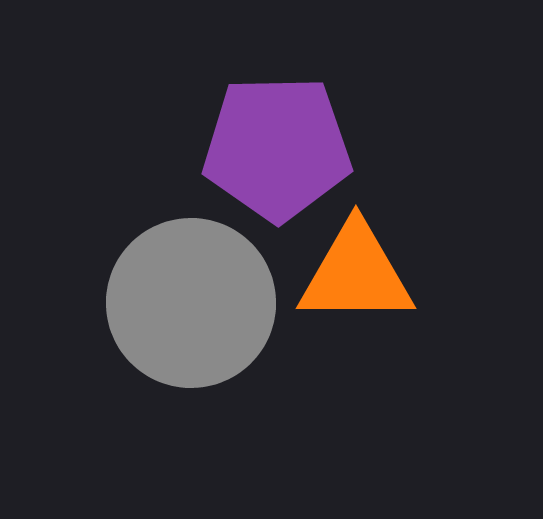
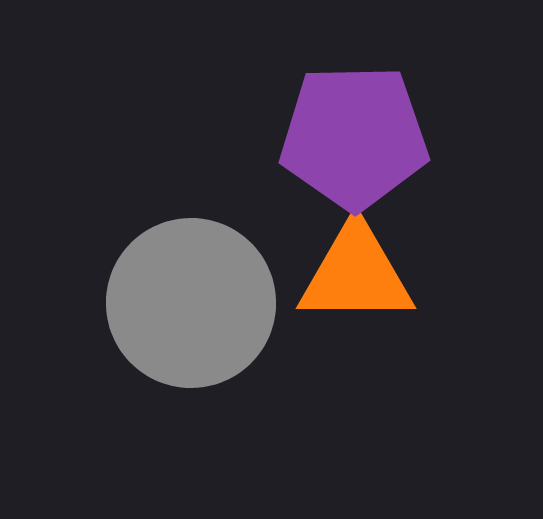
purple pentagon: moved 77 px right, 11 px up
